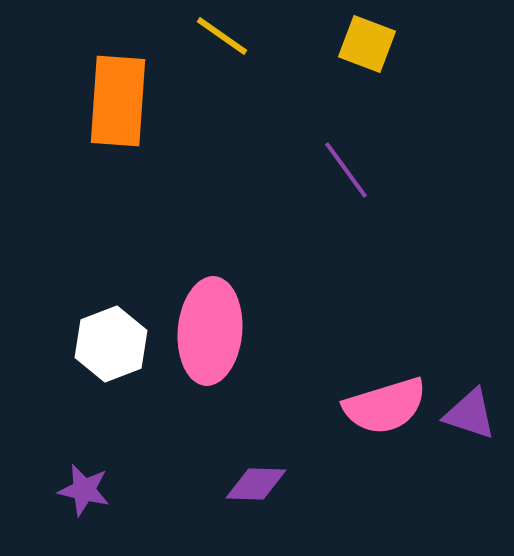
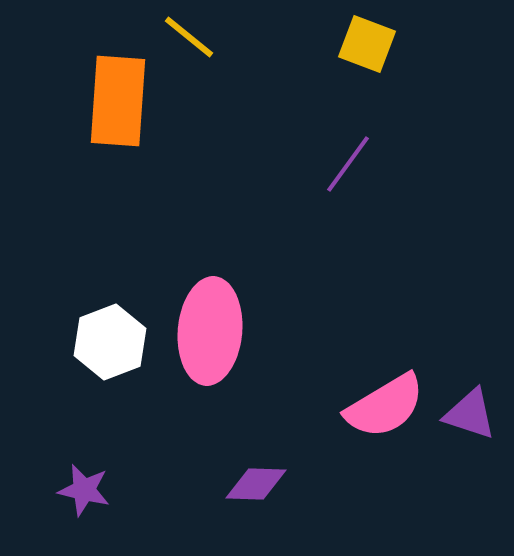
yellow line: moved 33 px left, 1 px down; rotated 4 degrees clockwise
purple line: moved 2 px right, 6 px up; rotated 72 degrees clockwise
white hexagon: moved 1 px left, 2 px up
pink semicircle: rotated 14 degrees counterclockwise
